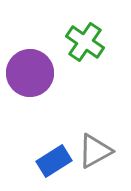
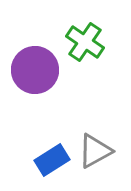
purple circle: moved 5 px right, 3 px up
blue rectangle: moved 2 px left, 1 px up
